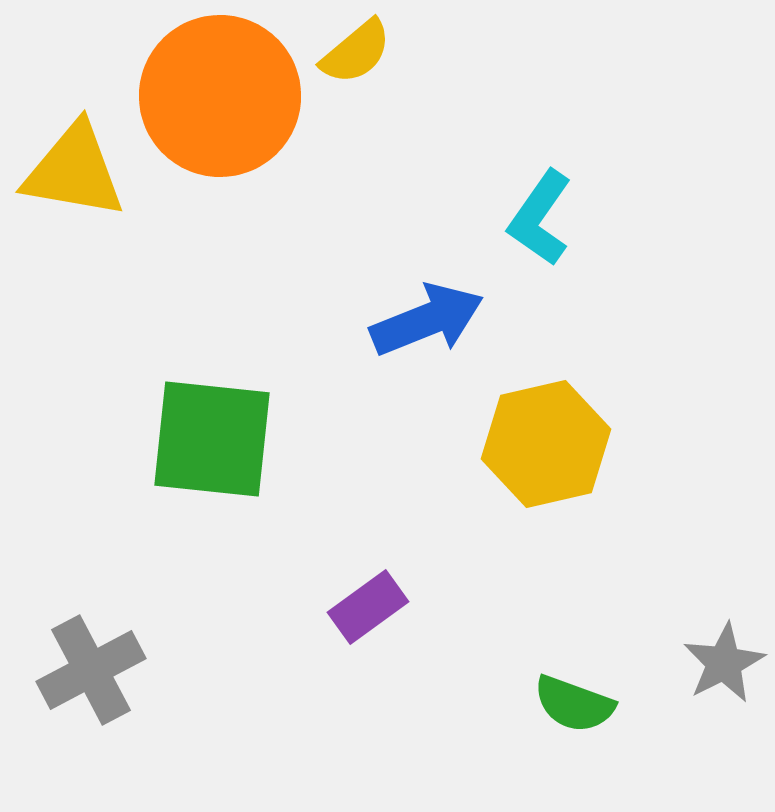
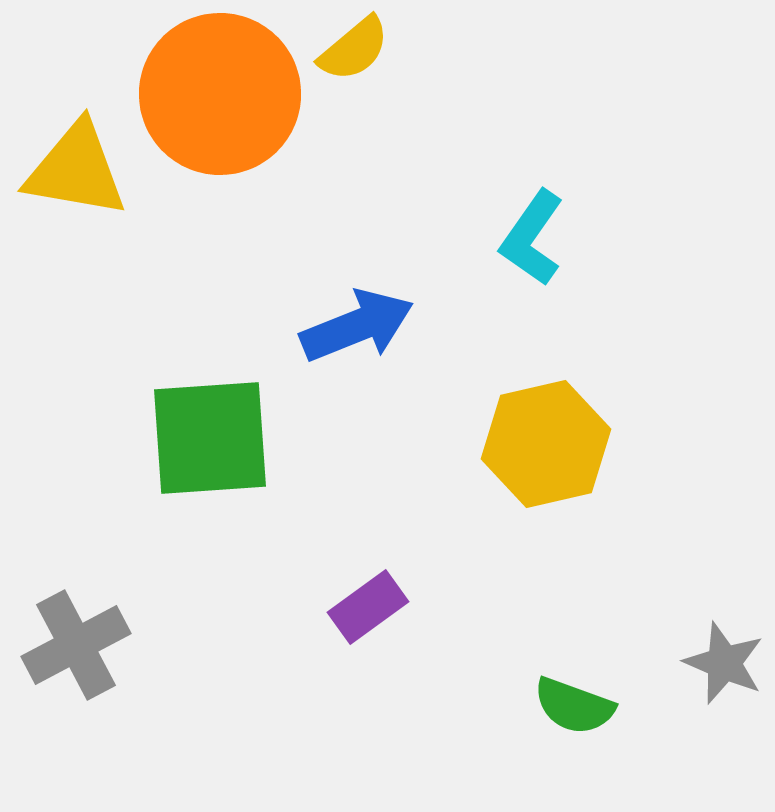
yellow semicircle: moved 2 px left, 3 px up
orange circle: moved 2 px up
yellow triangle: moved 2 px right, 1 px up
cyan L-shape: moved 8 px left, 20 px down
blue arrow: moved 70 px left, 6 px down
green square: moved 2 px left, 1 px up; rotated 10 degrees counterclockwise
gray star: rotated 22 degrees counterclockwise
gray cross: moved 15 px left, 25 px up
green semicircle: moved 2 px down
